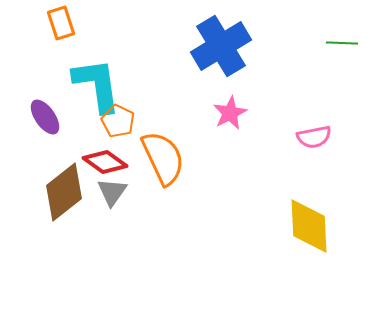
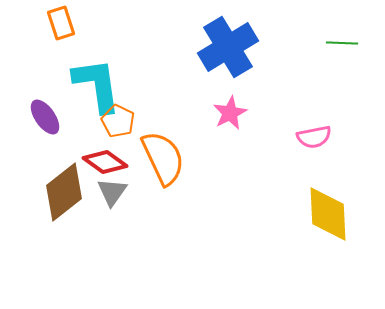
blue cross: moved 7 px right, 1 px down
yellow diamond: moved 19 px right, 12 px up
